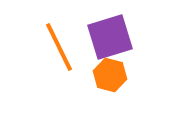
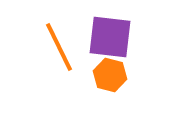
purple square: rotated 24 degrees clockwise
